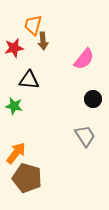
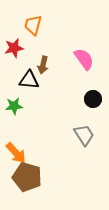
brown arrow: moved 24 px down; rotated 18 degrees clockwise
pink semicircle: rotated 75 degrees counterclockwise
green star: rotated 18 degrees counterclockwise
gray trapezoid: moved 1 px left, 1 px up
orange arrow: rotated 100 degrees clockwise
brown pentagon: moved 1 px up
